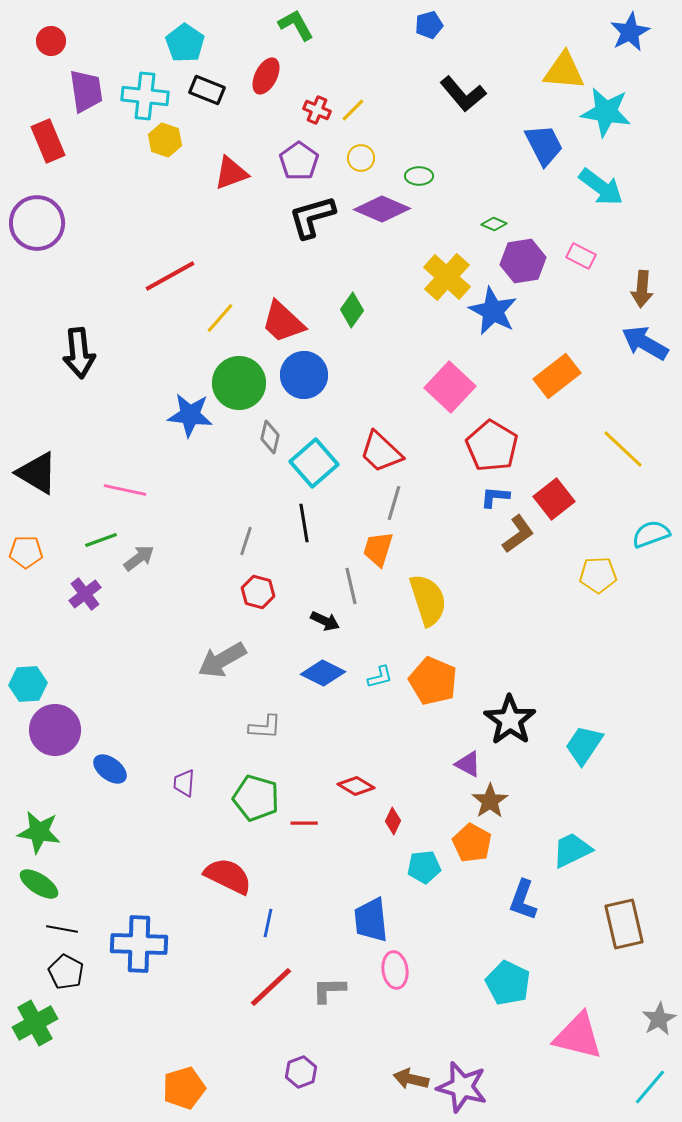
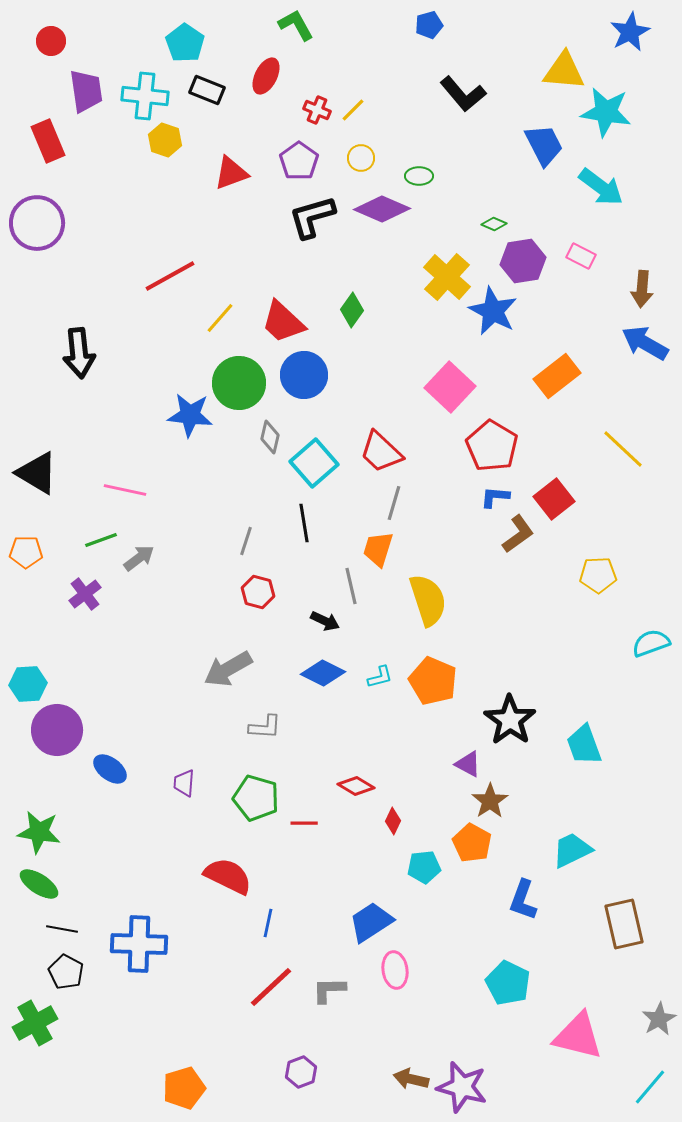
cyan semicircle at (651, 534): moved 109 px down
gray arrow at (222, 660): moved 6 px right, 9 px down
purple circle at (55, 730): moved 2 px right
cyan trapezoid at (584, 745): rotated 54 degrees counterclockwise
blue trapezoid at (371, 920): moved 2 px down; rotated 63 degrees clockwise
